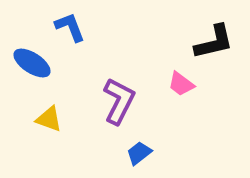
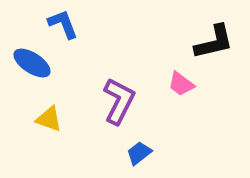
blue L-shape: moved 7 px left, 3 px up
